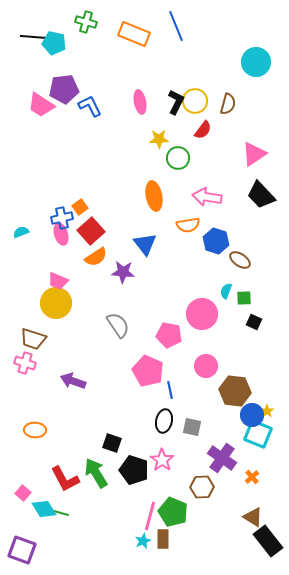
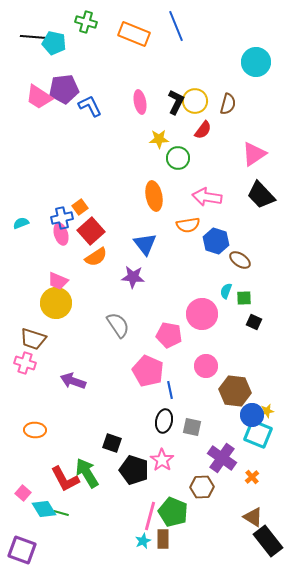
pink trapezoid at (41, 105): moved 2 px left, 8 px up
cyan semicircle at (21, 232): moved 9 px up
purple star at (123, 272): moved 10 px right, 5 px down
yellow star at (267, 411): rotated 24 degrees clockwise
green arrow at (96, 473): moved 9 px left
